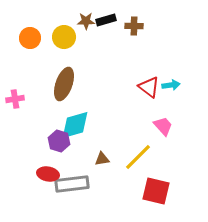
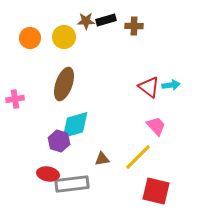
pink trapezoid: moved 7 px left
